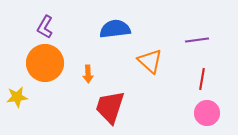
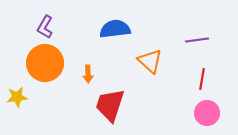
red trapezoid: moved 2 px up
